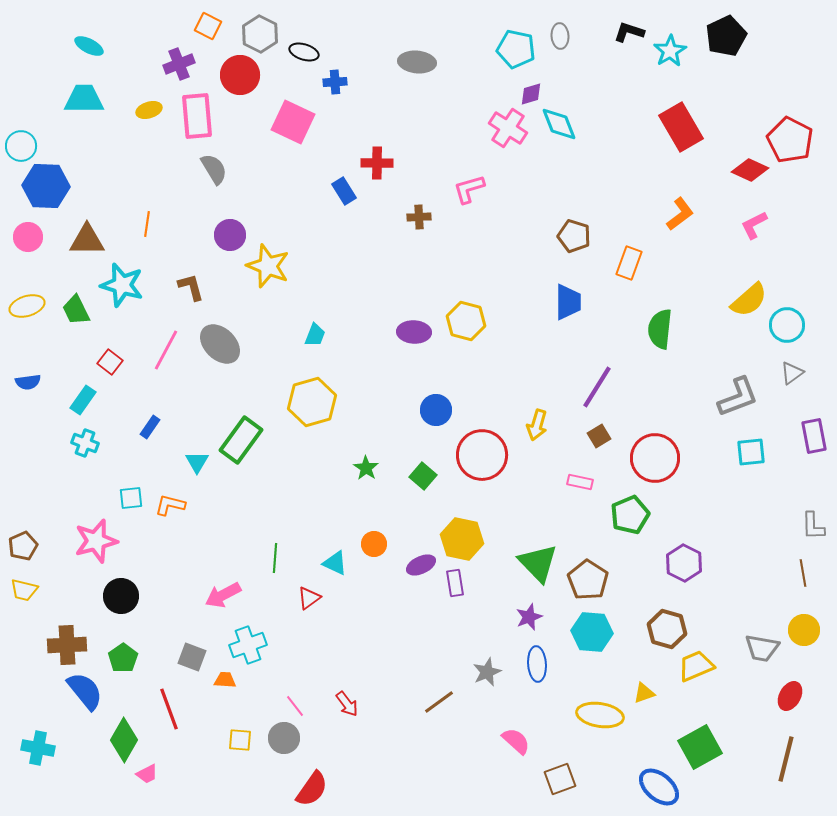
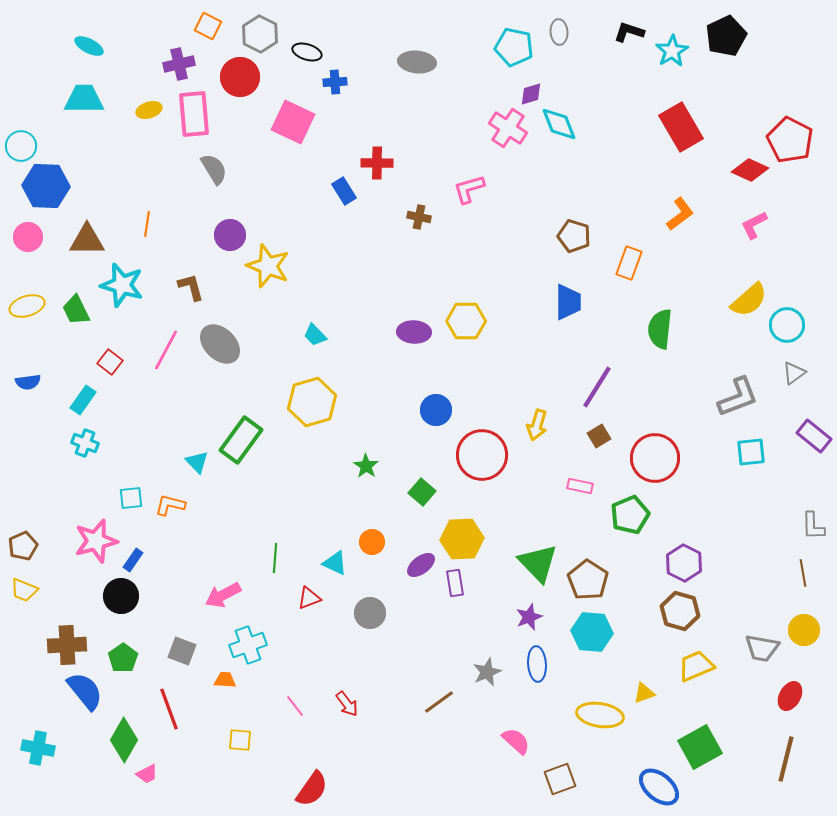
gray ellipse at (560, 36): moved 1 px left, 4 px up
cyan pentagon at (516, 49): moved 2 px left, 2 px up
cyan star at (670, 51): moved 2 px right
black ellipse at (304, 52): moved 3 px right
purple cross at (179, 64): rotated 8 degrees clockwise
red circle at (240, 75): moved 2 px down
pink rectangle at (197, 116): moved 3 px left, 2 px up
brown cross at (419, 217): rotated 15 degrees clockwise
yellow hexagon at (466, 321): rotated 15 degrees counterclockwise
cyan trapezoid at (315, 335): rotated 115 degrees clockwise
gray triangle at (792, 373): moved 2 px right
blue rectangle at (150, 427): moved 17 px left, 133 px down
purple rectangle at (814, 436): rotated 40 degrees counterclockwise
cyan triangle at (197, 462): rotated 15 degrees counterclockwise
green star at (366, 468): moved 2 px up
green square at (423, 476): moved 1 px left, 16 px down
pink rectangle at (580, 482): moved 4 px down
yellow hexagon at (462, 539): rotated 15 degrees counterclockwise
orange circle at (374, 544): moved 2 px left, 2 px up
purple ellipse at (421, 565): rotated 12 degrees counterclockwise
yellow trapezoid at (24, 590): rotated 8 degrees clockwise
red triangle at (309, 598): rotated 15 degrees clockwise
brown hexagon at (667, 629): moved 13 px right, 18 px up
gray square at (192, 657): moved 10 px left, 6 px up
gray circle at (284, 738): moved 86 px right, 125 px up
